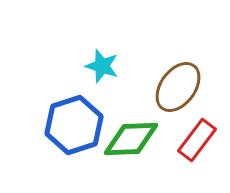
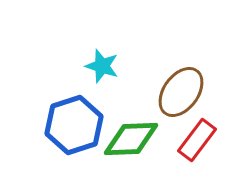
brown ellipse: moved 3 px right, 5 px down
